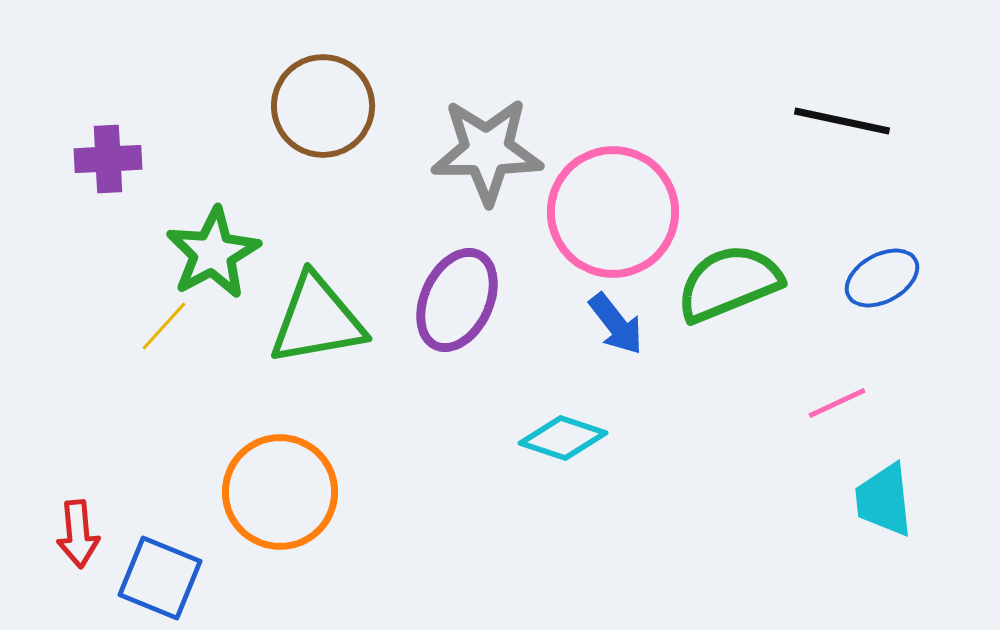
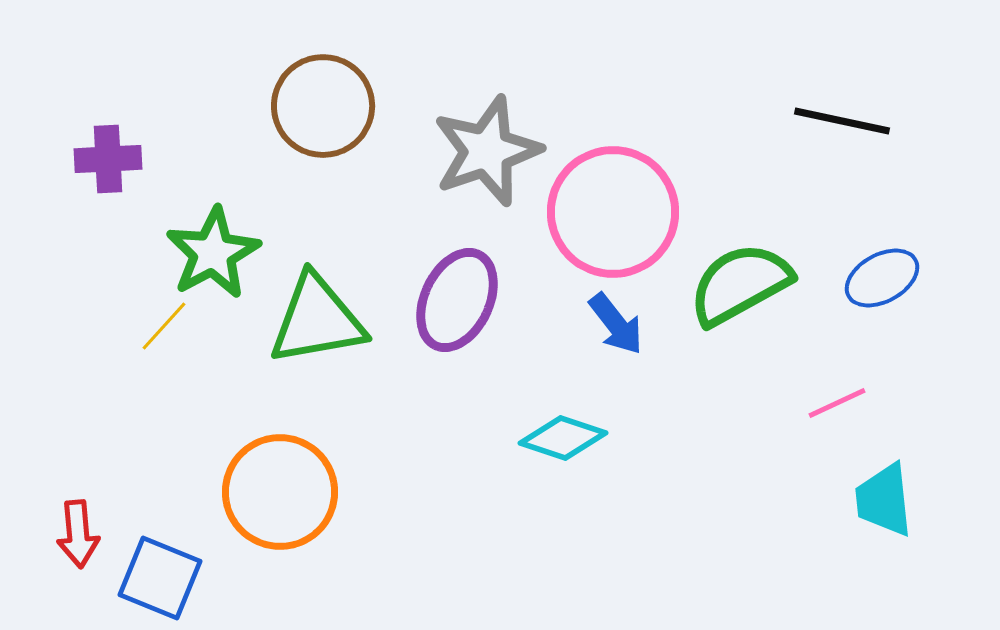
gray star: rotated 19 degrees counterclockwise
green semicircle: moved 11 px right, 1 px down; rotated 7 degrees counterclockwise
